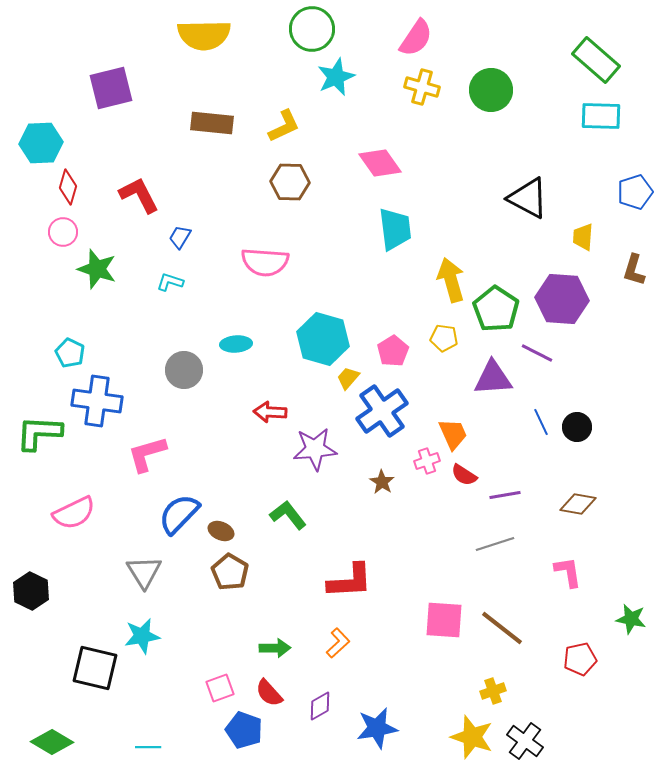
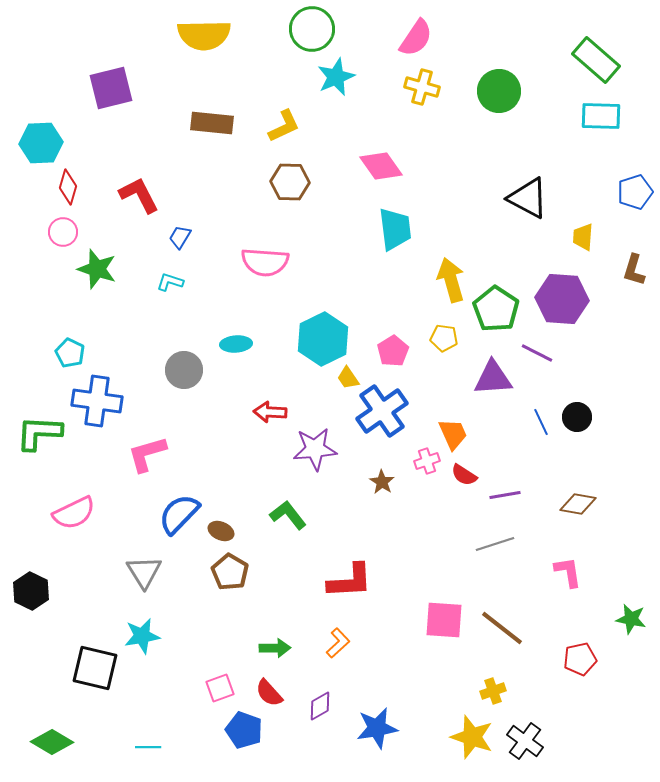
green circle at (491, 90): moved 8 px right, 1 px down
pink diamond at (380, 163): moved 1 px right, 3 px down
cyan hexagon at (323, 339): rotated 18 degrees clockwise
yellow trapezoid at (348, 378): rotated 75 degrees counterclockwise
black circle at (577, 427): moved 10 px up
